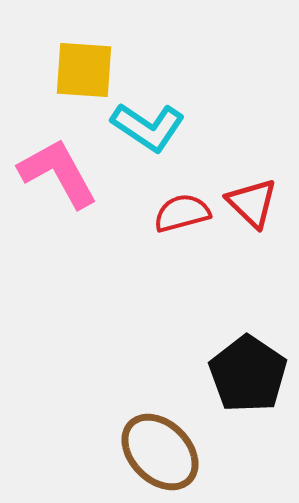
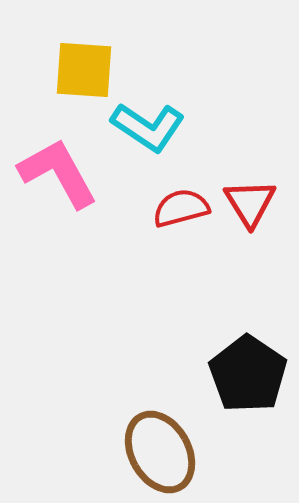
red triangle: moved 2 px left; rotated 14 degrees clockwise
red semicircle: moved 1 px left, 5 px up
brown ellipse: rotated 16 degrees clockwise
